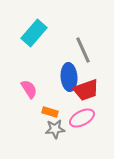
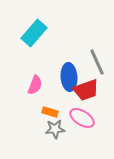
gray line: moved 14 px right, 12 px down
pink semicircle: moved 6 px right, 4 px up; rotated 54 degrees clockwise
pink ellipse: rotated 60 degrees clockwise
